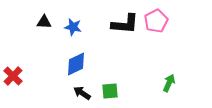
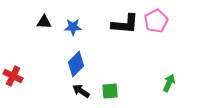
blue star: rotated 12 degrees counterclockwise
blue diamond: rotated 20 degrees counterclockwise
red cross: rotated 18 degrees counterclockwise
black arrow: moved 1 px left, 2 px up
